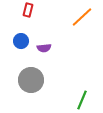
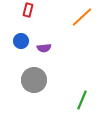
gray circle: moved 3 px right
